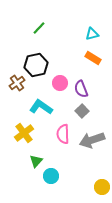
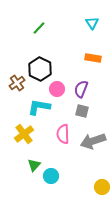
cyan triangle: moved 11 px up; rotated 48 degrees counterclockwise
orange rectangle: rotated 21 degrees counterclockwise
black hexagon: moved 4 px right, 4 px down; rotated 20 degrees counterclockwise
pink circle: moved 3 px left, 6 px down
purple semicircle: rotated 42 degrees clockwise
cyan L-shape: moved 2 px left; rotated 25 degrees counterclockwise
gray square: rotated 32 degrees counterclockwise
yellow cross: moved 1 px down
gray arrow: moved 1 px right, 1 px down
green triangle: moved 2 px left, 4 px down
